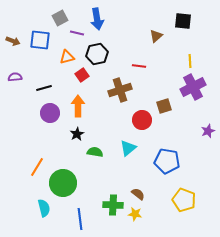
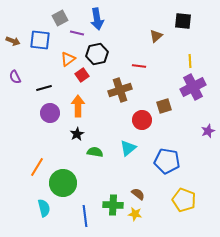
orange triangle: moved 1 px right, 2 px down; rotated 21 degrees counterclockwise
purple semicircle: rotated 112 degrees counterclockwise
blue line: moved 5 px right, 3 px up
